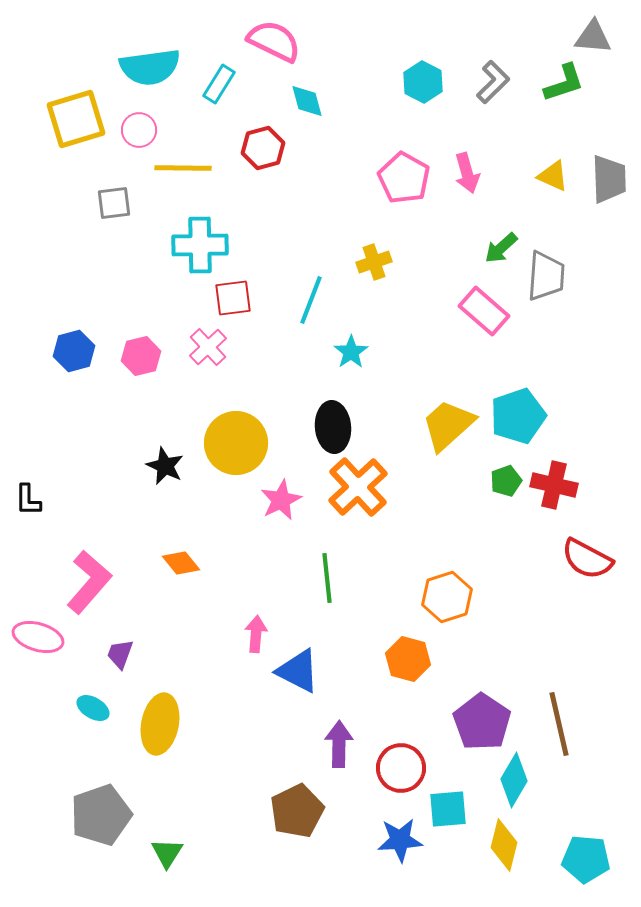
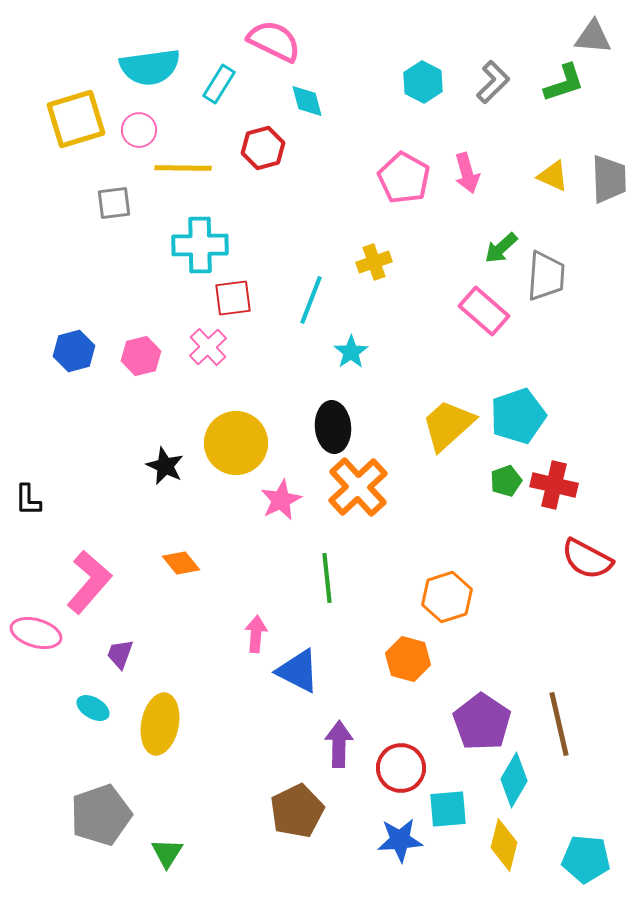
pink ellipse at (38, 637): moved 2 px left, 4 px up
